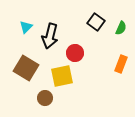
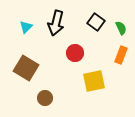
green semicircle: rotated 48 degrees counterclockwise
black arrow: moved 6 px right, 13 px up
orange rectangle: moved 9 px up
yellow square: moved 32 px right, 5 px down
